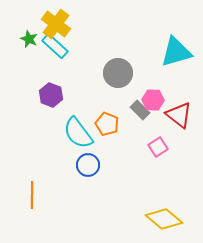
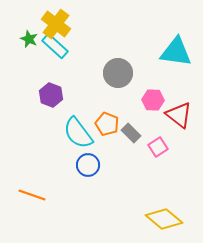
cyan triangle: rotated 24 degrees clockwise
gray rectangle: moved 9 px left, 23 px down
orange line: rotated 72 degrees counterclockwise
